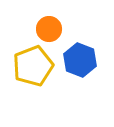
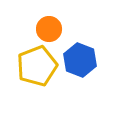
yellow pentagon: moved 4 px right
